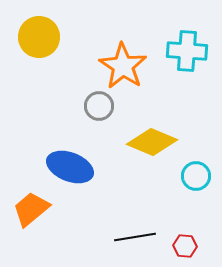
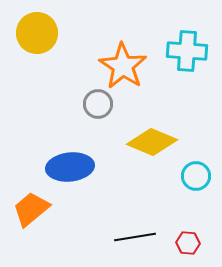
yellow circle: moved 2 px left, 4 px up
gray circle: moved 1 px left, 2 px up
blue ellipse: rotated 27 degrees counterclockwise
red hexagon: moved 3 px right, 3 px up
